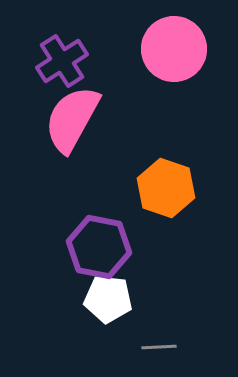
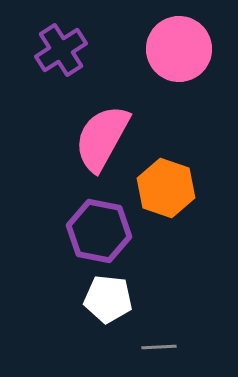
pink circle: moved 5 px right
purple cross: moved 1 px left, 11 px up
pink semicircle: moved 30 px right, 19 px down
purple hexagon: moved 16 px up
